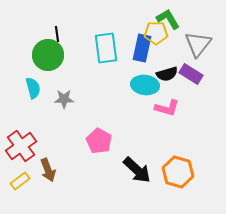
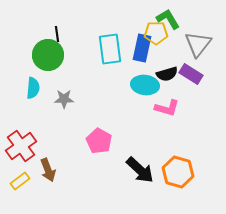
cyan rectangle: moved 4 px right, 1 px down
cyan semicircle: rotated 20 degrees clockwise
black arrow: moved 3 px right
